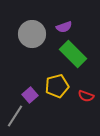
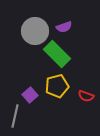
gray circle: moved 3 px right, 3 px up
green rectangle: moved 16 px left
gray line: rotated 20 degrees counterclockwise
